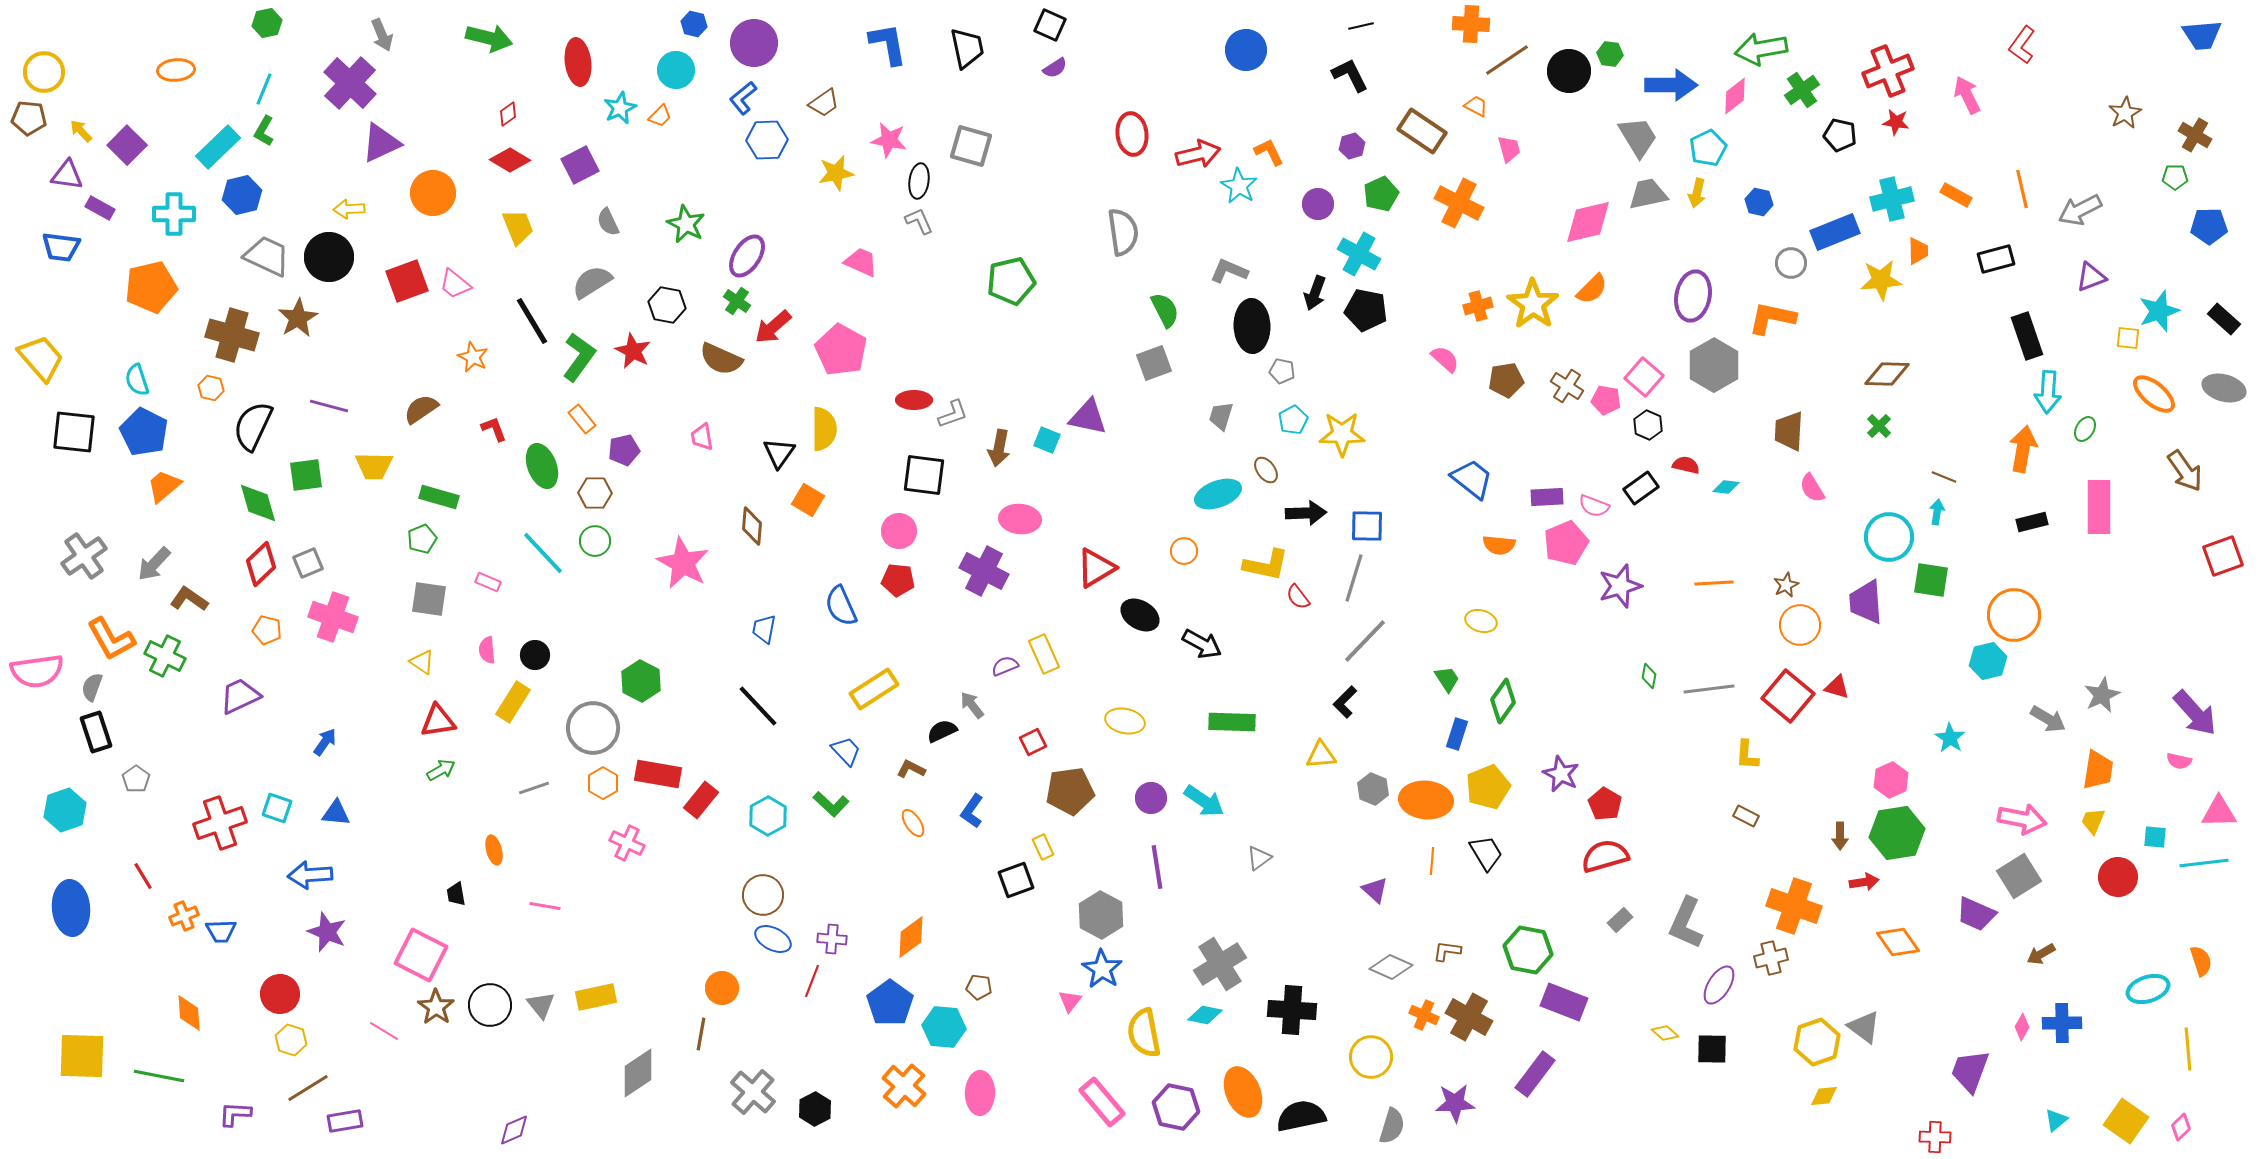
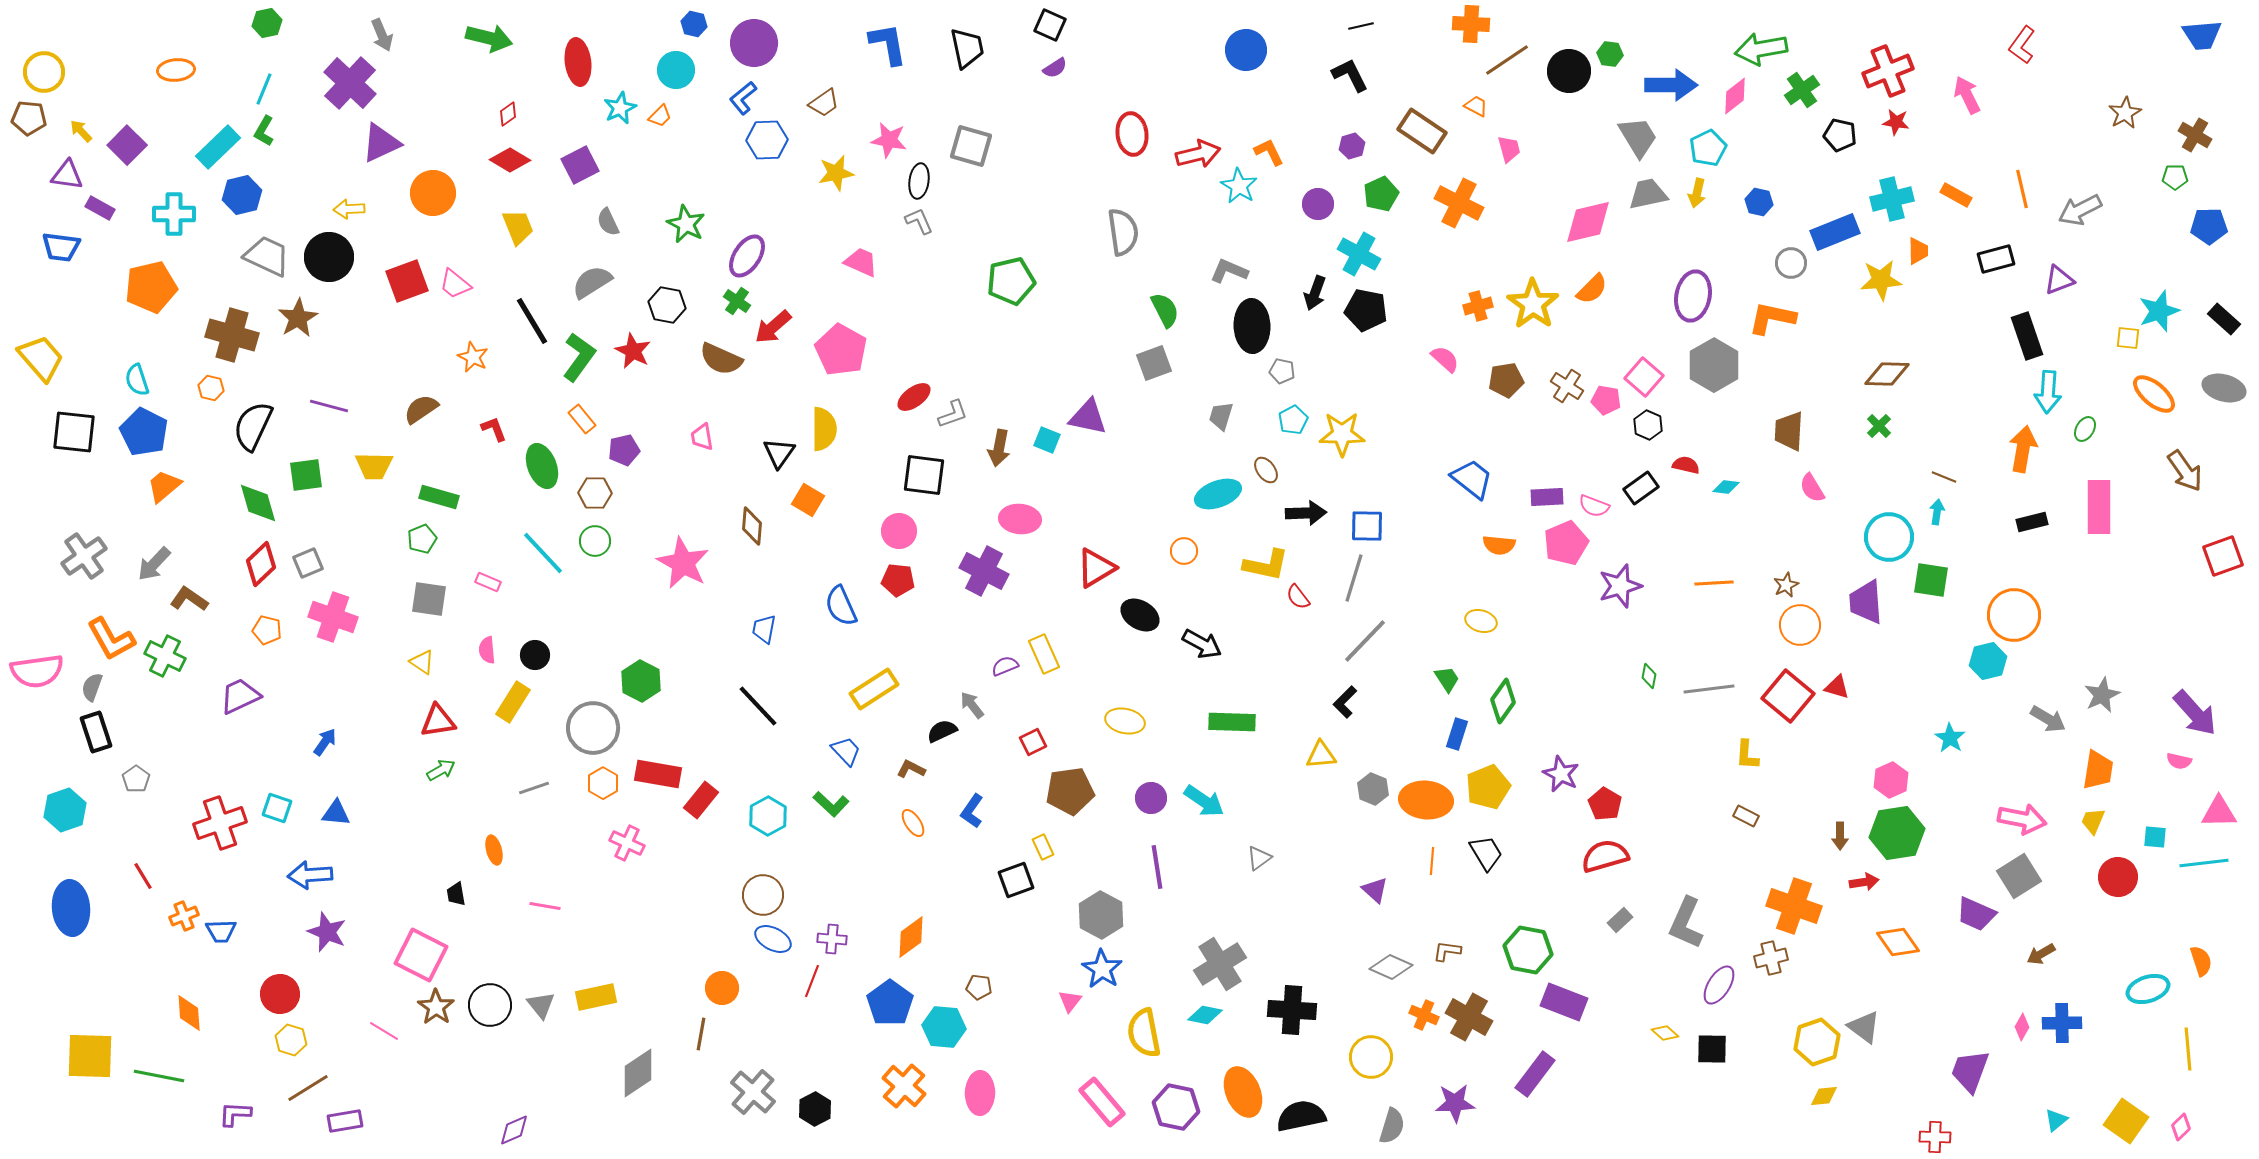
purple triangle at (2091, 277): moved 32 px left, 3 px down
red ellipse at (914, 400): moved 3 px up; rotated 36 degrees counterclockwise
yellow square at (82, 1056): moved 8 px right
